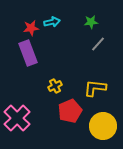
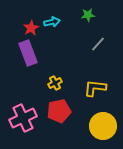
green star: moved 3 px left, 7 px up
red star: rotated 21 degrees counterclockwise
yellow cross: moved 3 px up
red pentagon: moved 11 px left; rotated 10 degrees clockwise
pink cross: moved 6 px right; rotated 20 degrees clockwise
